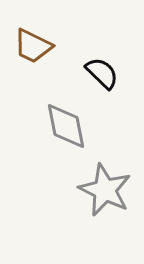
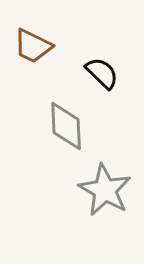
gray diamond: rotated 9 degrees clockwise
gray star: rotated 4 degrees clockwise
